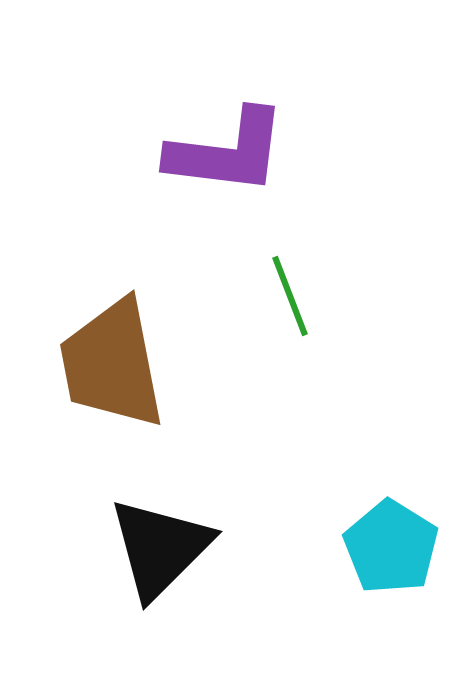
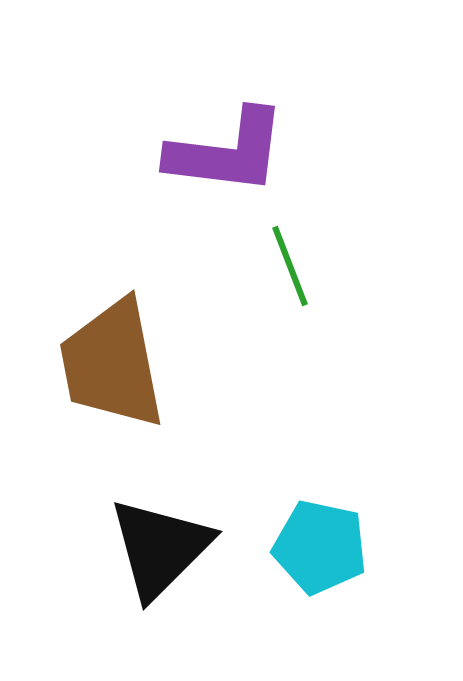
green line: moved 30 px up
cyan pentagon: moved 71 px left; rotated 20 degrees counterclockwise
